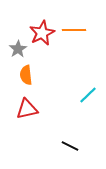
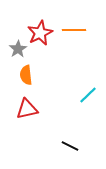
red star: moved 2 px left
